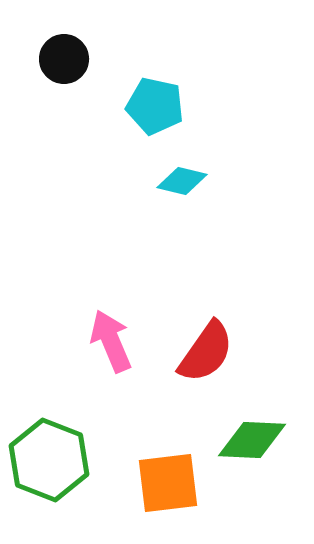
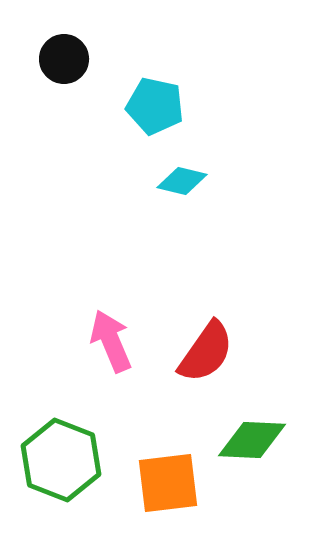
green hexagon: moved 12 px right
